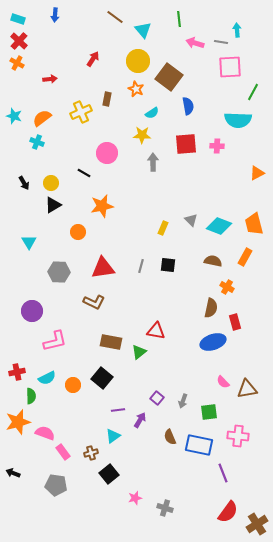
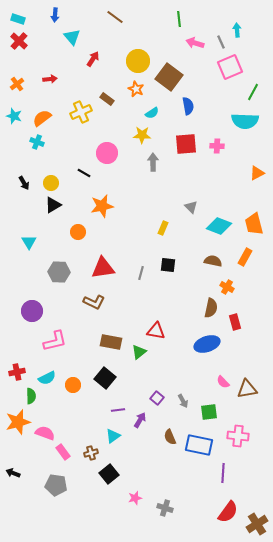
cyan triangle at (143, 30): moved 71 px left, 7 px down
gray line at (221, 42): rotated 56 degrees clockwise
orange cross at (17, 63): moved 21 px down; rotated 24 degrees clockwise
pink square at (230, 67): rotated 20 degrees counterclockwise
brown rectangle at (107, 99): rotated 64 degrees counterclockwise
cyan semicircle at (238, 120): moved 7 px right, 1 px down
gray triangle at (191, 220): moved 13 px up
gray line at (141, 266): moved 7 px down
blue ellipse at (213, 342): moved 6 px left, 2 px down
black square at (102, 378): moved 3 px right
gray arrow at (183, 401): rotated 48 degrees counterclockwise
purple line at (223, 473): rotated 24 degrees clockwise
